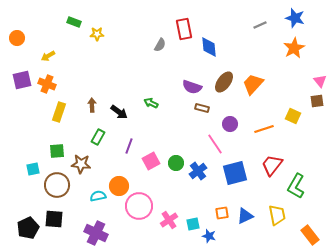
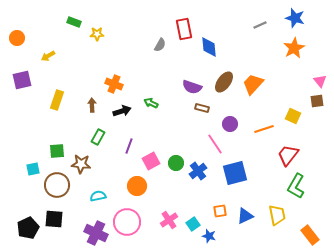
orange cross at (47, 84): moved 67 px right
yellow rectangle at (59, 112): moved 2 px left, 12 px up
black arrow at (119, 112): moved 3 px right, 1 px up; rotated 54 degrees counterclockwise
red trapezoid at (272, 165): moved 16 px right, 10 px up
orange circle at (119, 186): moved 18 px right
pink circle at (139, 206): moved 12 px left, 16 px down
orange square at (222, 213): moved 2 px left, 2 px up
cyan square at (193, 224): rotated 24 degrees counterclockwise
